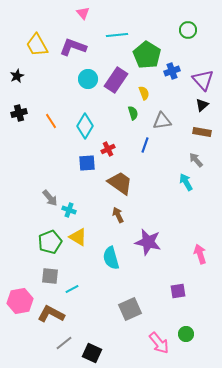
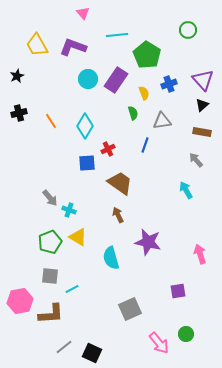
blue cross at (172, 71): moved 3 px left, 13 px down
cyan arrow at (186, 182): moved 8 px down
brown L-shape at (51, 314): rotated 148 degrees clockwise
gray line at (64, 343): moved 4 px down
